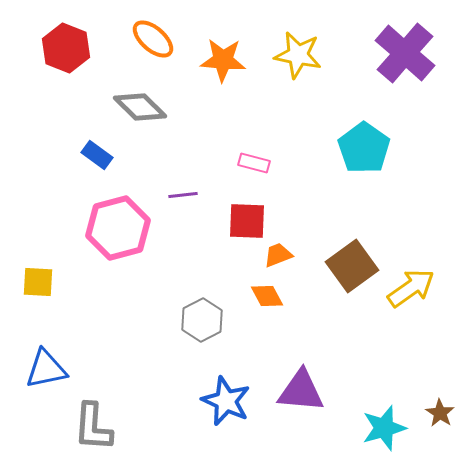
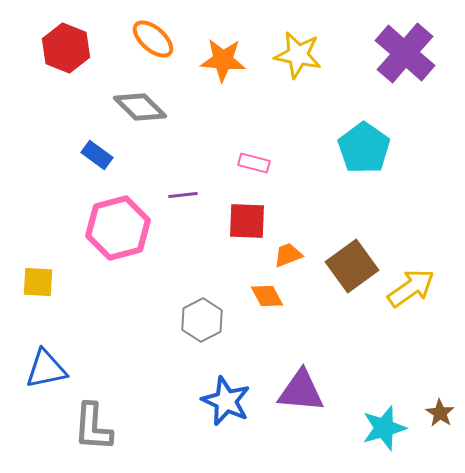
orange trapezoid: moved 10 px right
